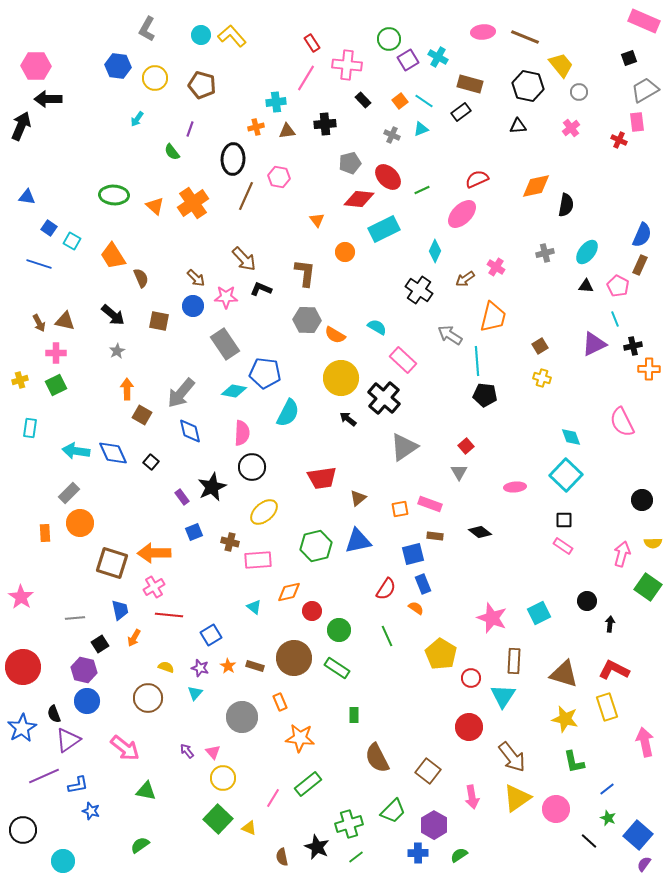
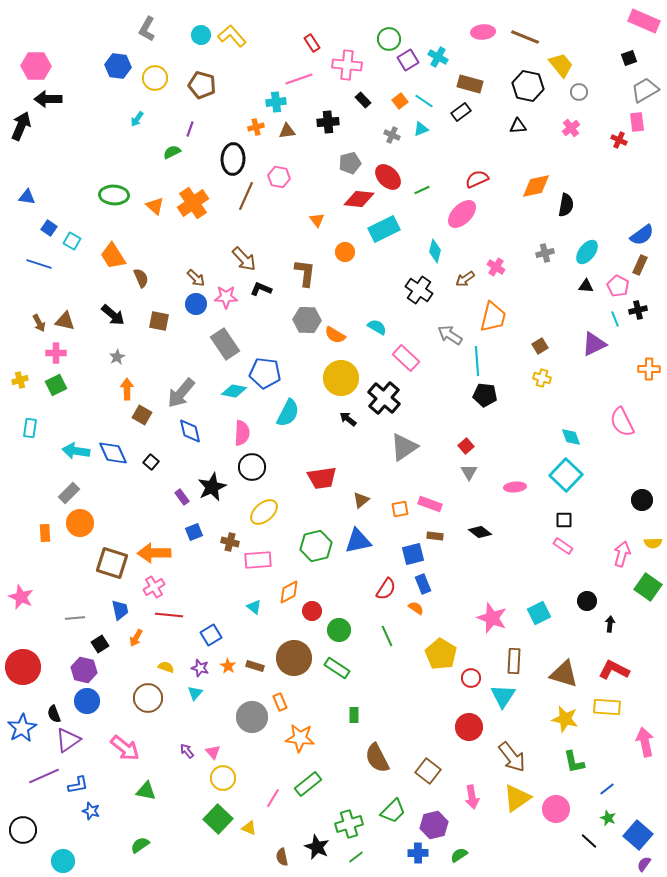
pink line at (306, 78): moved 7 px left, 1 px down; rotated 40 degrees clockwise
black cross at (325, 124): moved 3 px right, 2 px up
green semicircle at (172, 152): rotated 102 degrees clockwise
blue semicircle at (642, 235): rotated 30 degrees clockwise
cyan diamond at (435, 251): rotated 10 degrees counterclockwise
blue circle at (193, 306): moved 3 px right, 2 px up
black cross at (633, 346): moved 5 px right, 36 px up
gray star at (117, 351): moved 6 px down
pink rectangle at (403, 360): moved 3 px right, 2 px up
gray triangle at (459, 472): moved 10 px right
brown triangle at (358, 498): moved 3 px right, 2 px down
orange diamond at (289, 592): rotated 15 degrees counterclockwise
pink star at (21, 597): rotated 10 degrees counterclockwise
orange arrow at (134, 638): moved 2 px right
yellow rectangle at (607, 707): rotated 68 degrees counterclockwise
gray circle at (242, 717): moved 10 px right
purple hexagon at (434, 825): rotated 16 degrees clockwise
